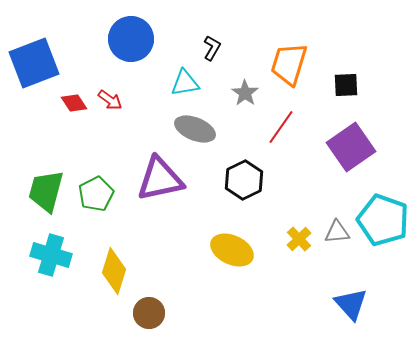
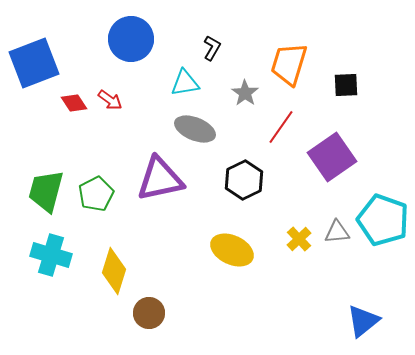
purple square: moved 19 px left, 10 px down
blue triangle: moved 12 px right, 17 px down; rotated 33 degrees clockwise
